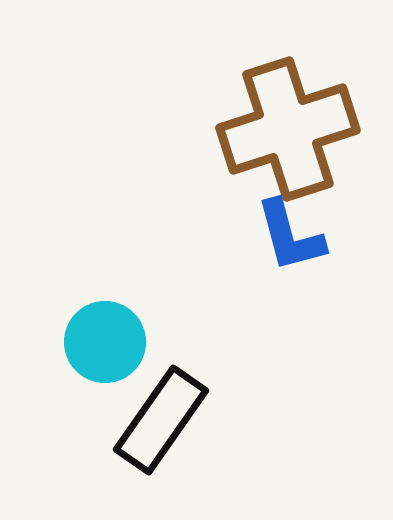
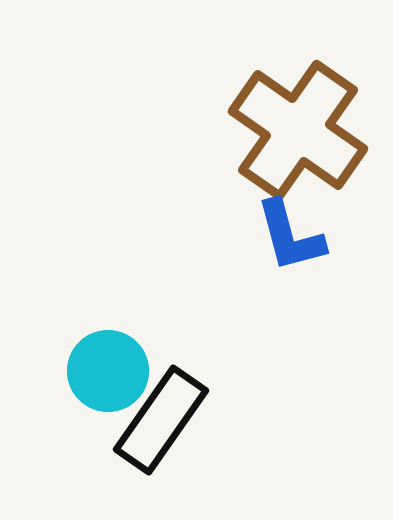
brown cross: moved 10 px right, 1 px down; rotated 37 degrees counterclockwise
cyan circle: moved 3 px right, 29 px down
